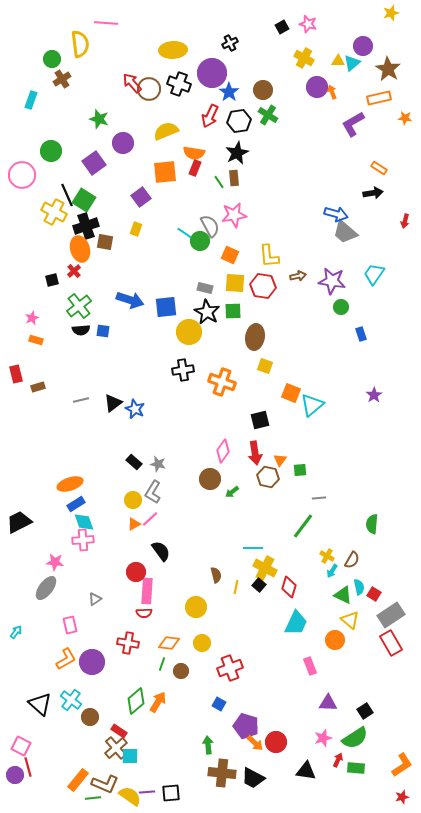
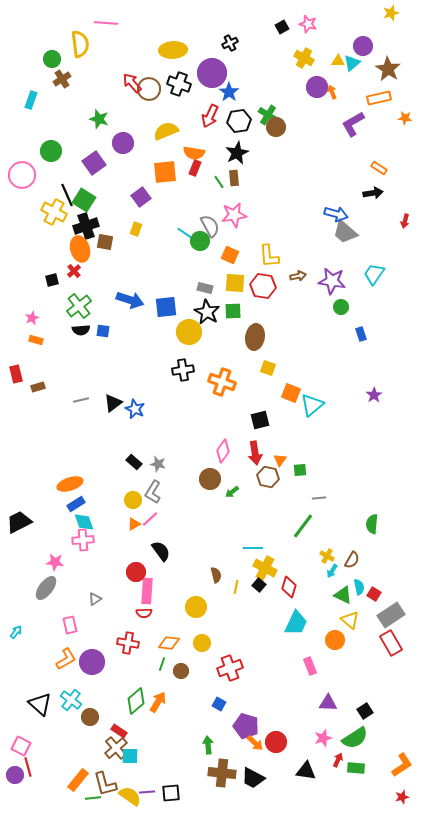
brown circle at (263, 90): moved 13 px right, 37 px down
yellow square at (265, 366): moved 3 px right, 2 px down
brown L-shape at (105, 784): rotated 52 degrees clockwise
